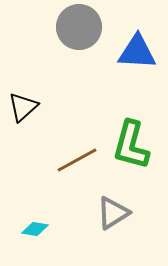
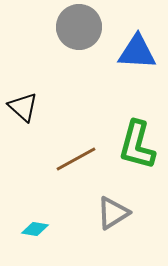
black triangle: rotated 36 degrees counterclockwise
green L-shape: moved 6 px right
brown line: moved 1 px left, 1 px up
